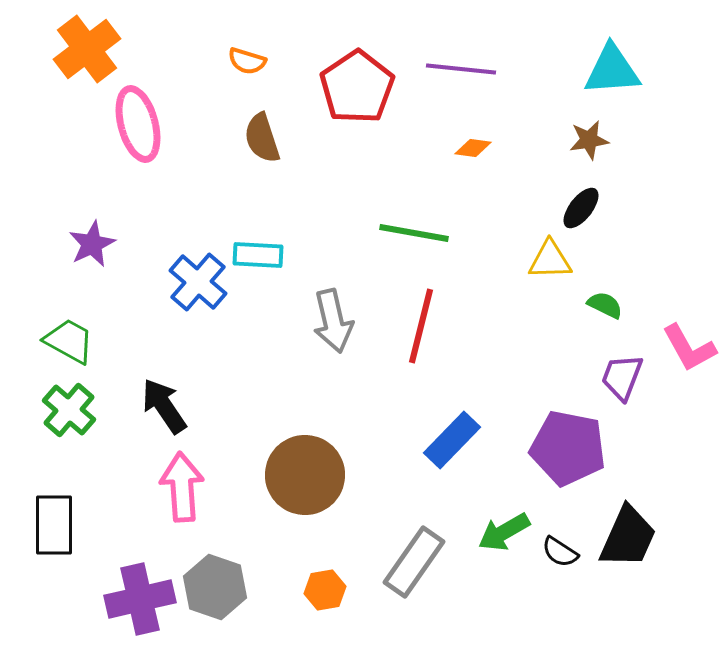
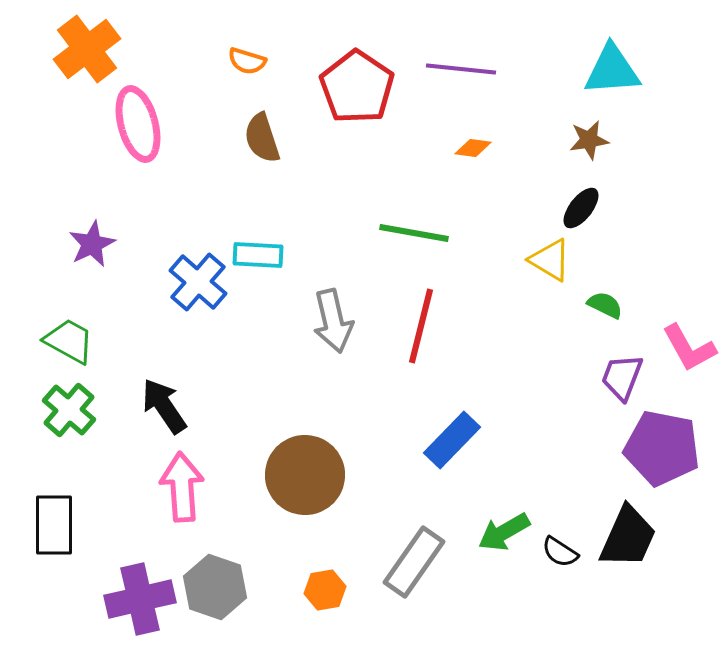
red pentagon: rotated 4 degrees counterclockwise
yellow triangle: rotated 33 degrees clockwise
purple pentagon: moved 94 px right
